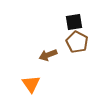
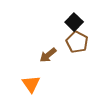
black square: rotated 36 degrees counterclockwise
brown arrow: rotated 18 degrees counterclockwise
